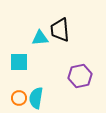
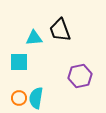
black trapezoid: rotated 15 degrees counterclockwise
cyan triangle: moved 6 px left
